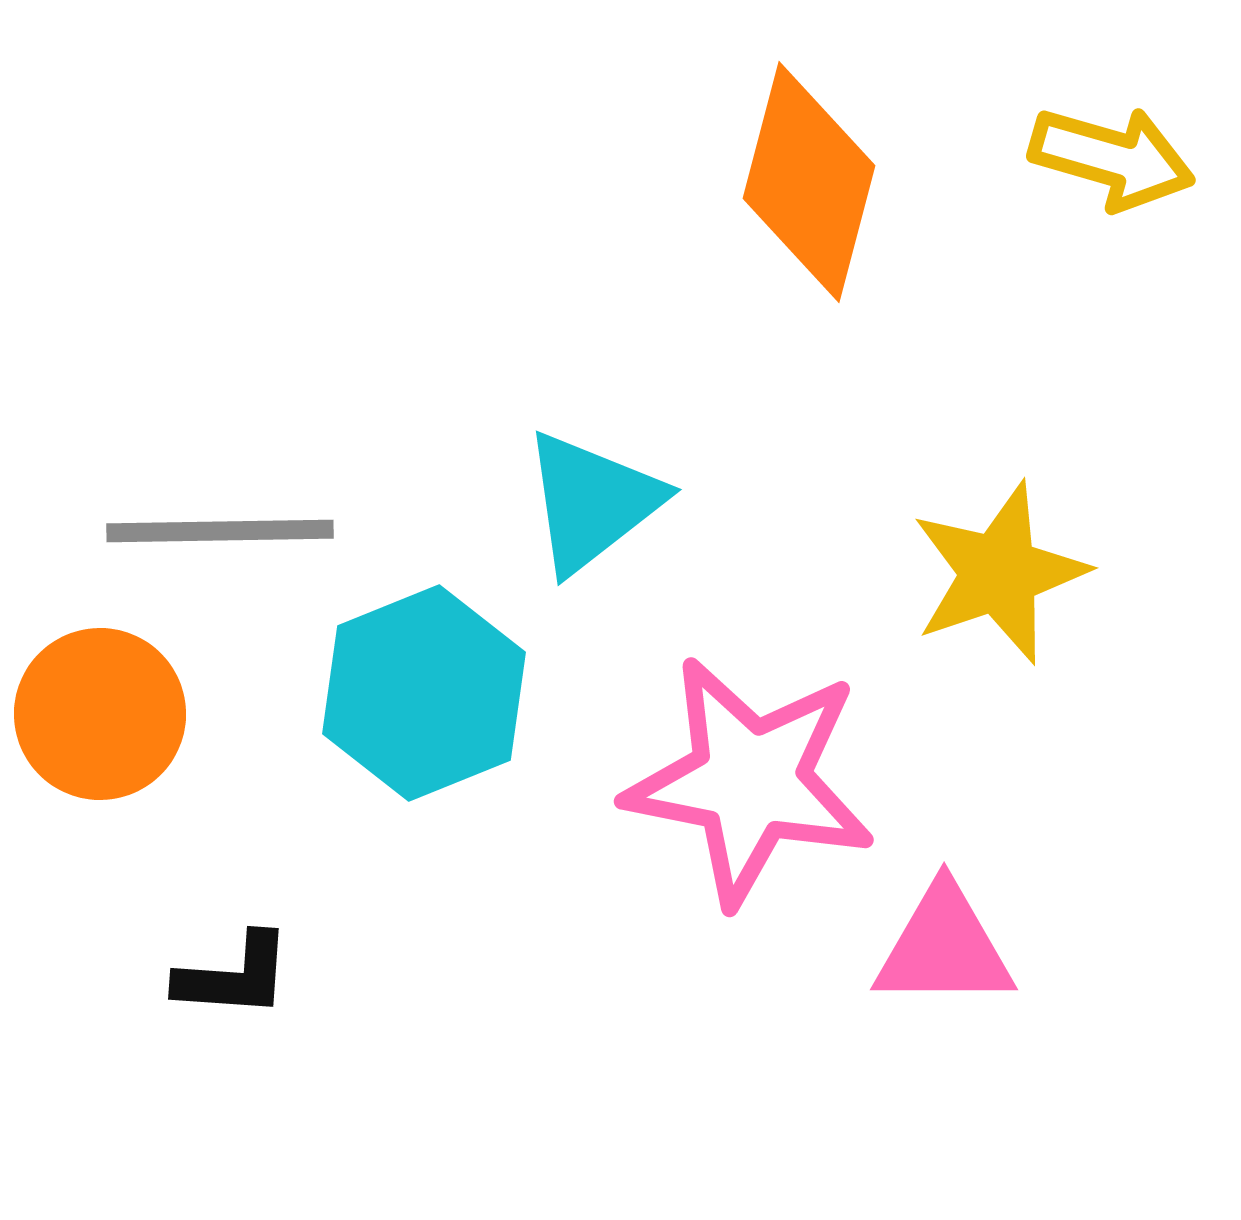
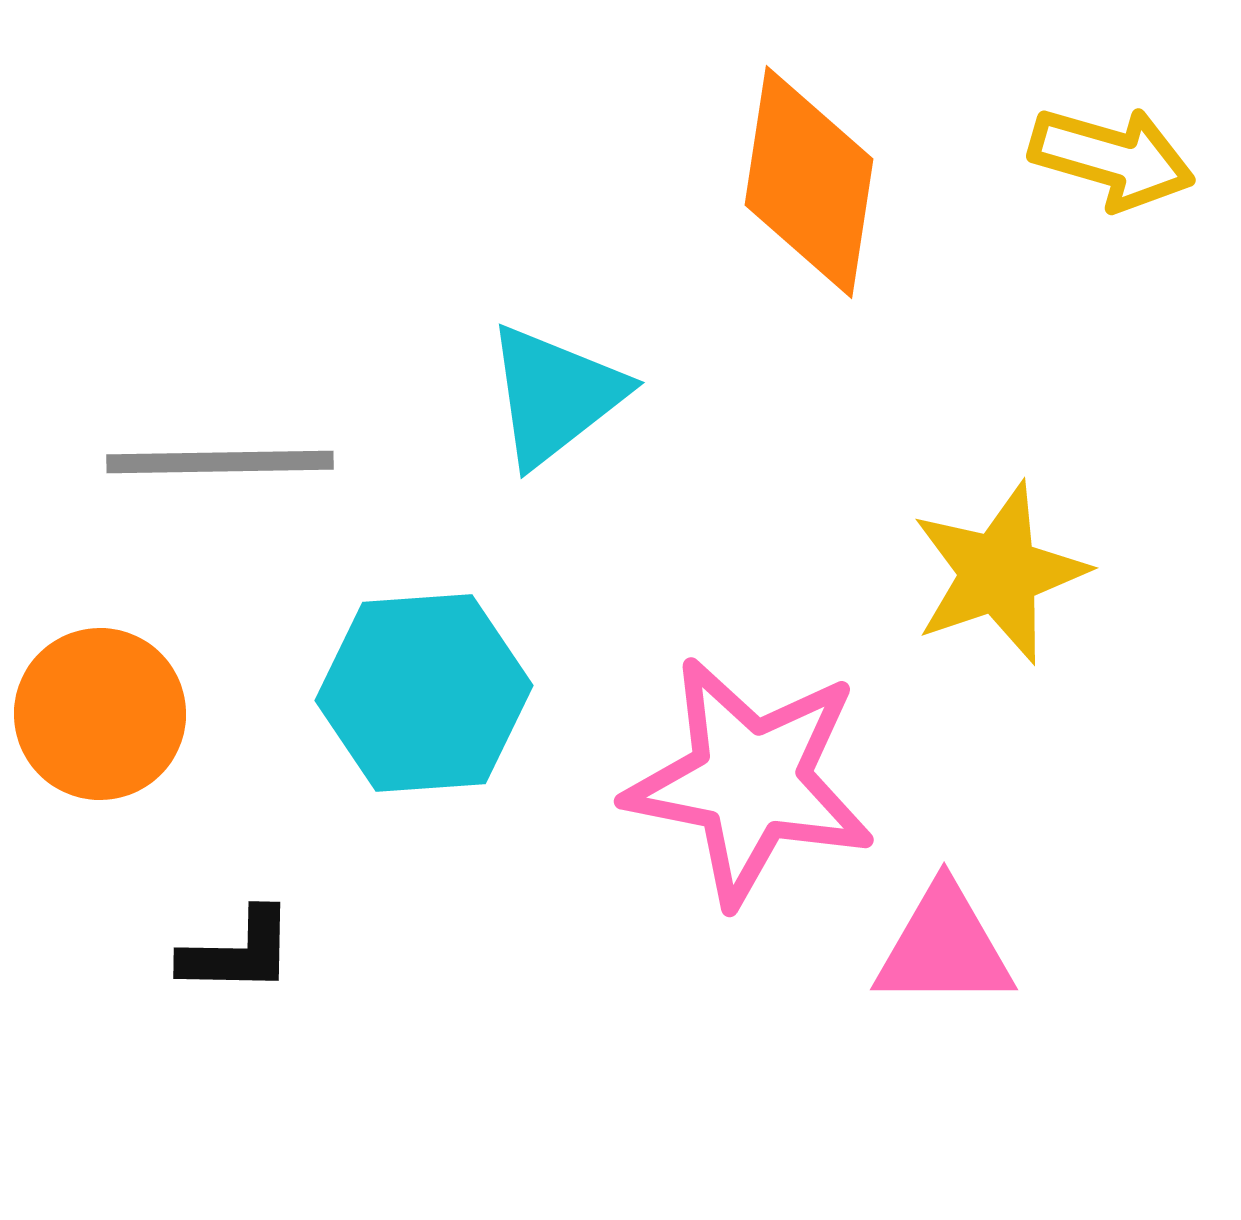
orange diamond: rotated 6 degrees counterclockwise
cyan triangle: moved 37 px left, 107 px up
gray line: moved 69 px up
cyan hexagon: rotated 18 degrees clockwise
black L-shape: moved 4 px right, 24 px up; rotated 3 degrees counterclockwise
